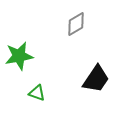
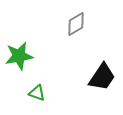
black trapezoid: moved 6 px right, 2 px up
